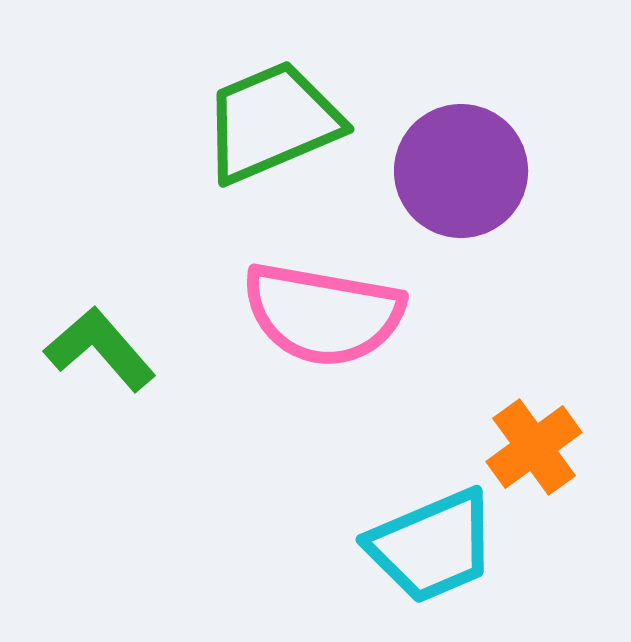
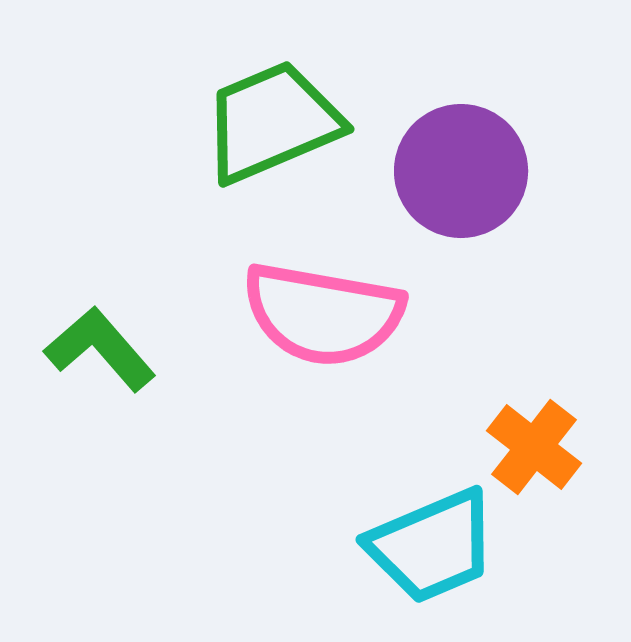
orange cross: rotated 16 degrees counterclockwise
